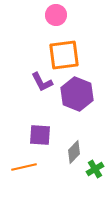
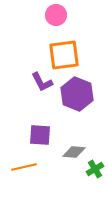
gray diamond: rotated 50 degrees clockwise
